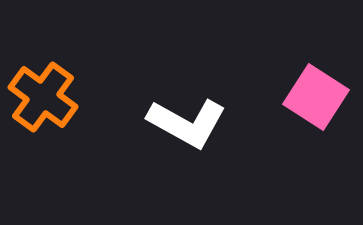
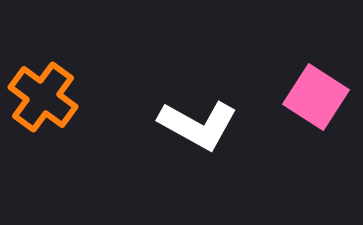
white L-shape: moved 11 px right, 2 px down
